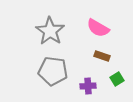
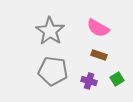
brown rectangle: moved 3 px left, 1 px up
purple cross: moved 1 px right, 5 px up; rotated 21 degrees clockwise
